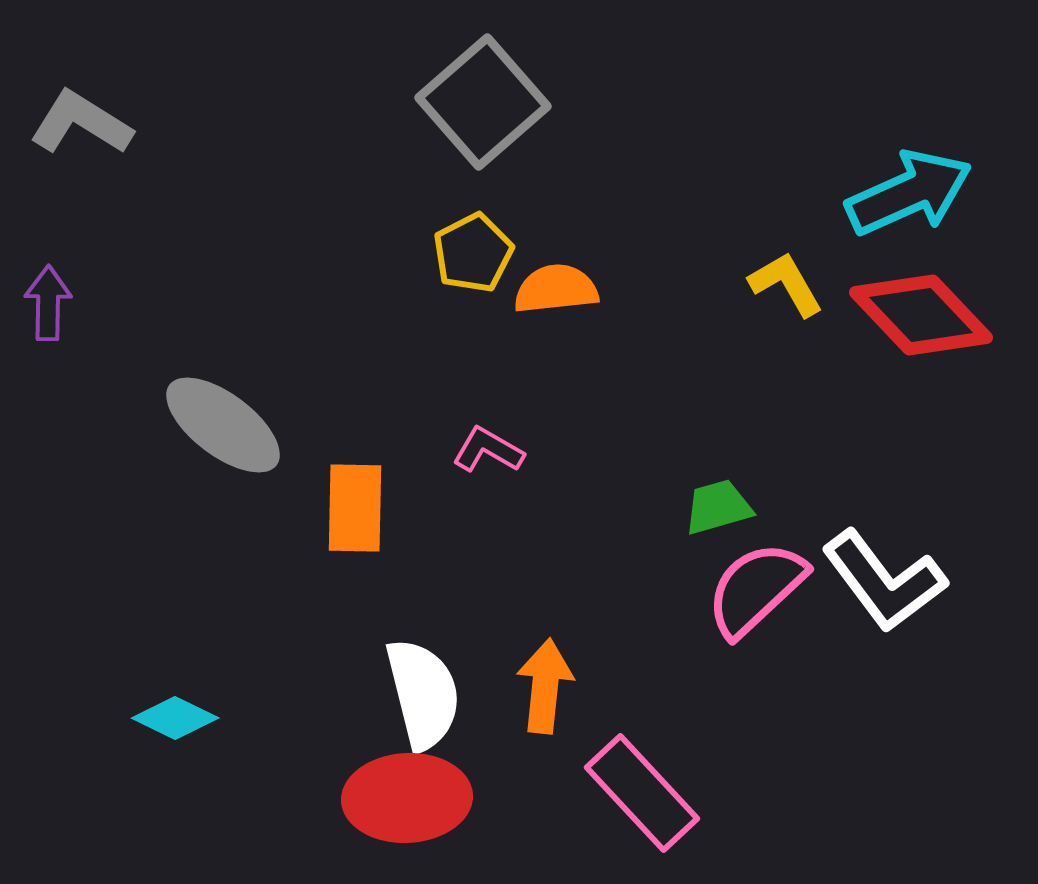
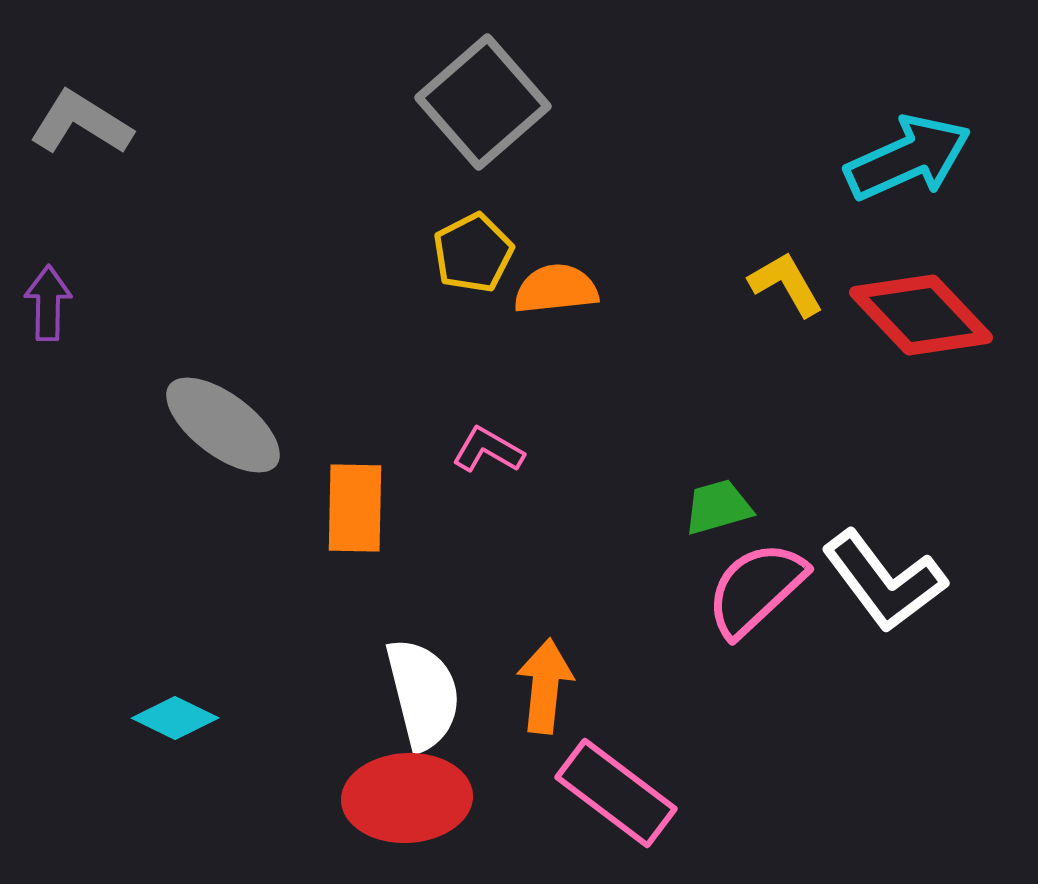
cyan arrow: moved 1 px left, 35 px up
pink rectangle: moved 26 px left; rotated 10 degrees counterclockwise
